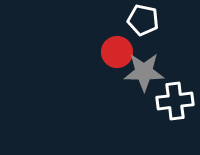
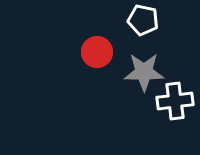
red circle: moved 20 px left
